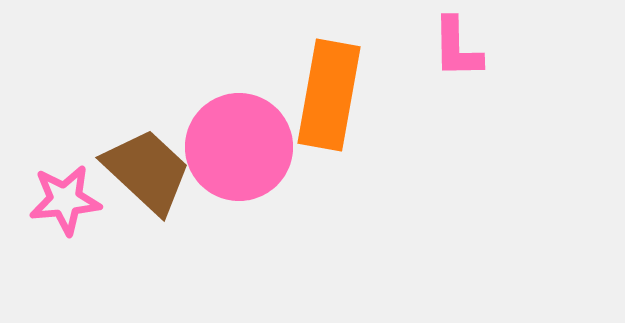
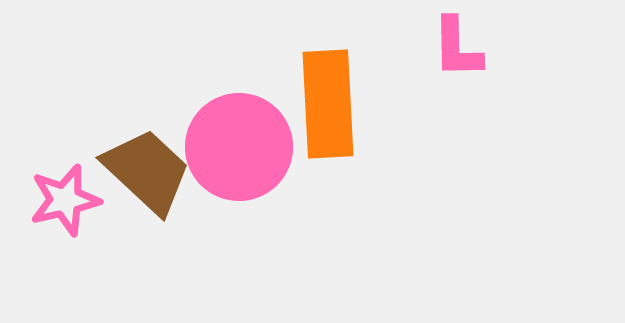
orange rectangle: moved 1 px left, 9 px down; rotated 13 degrees counterclockwise
pink star: rotated 8 degrees counterclockwise
